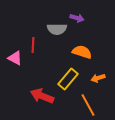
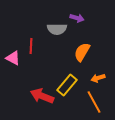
red line: moved 2 px left, 1 px down
orange semicircle: rotated 78 degrees counterclockwise
pink triangle: moved 2 px left
yellow rectangle: moved 1 px left, 6 px down
orange line: moved 6 px right, 3 px up
